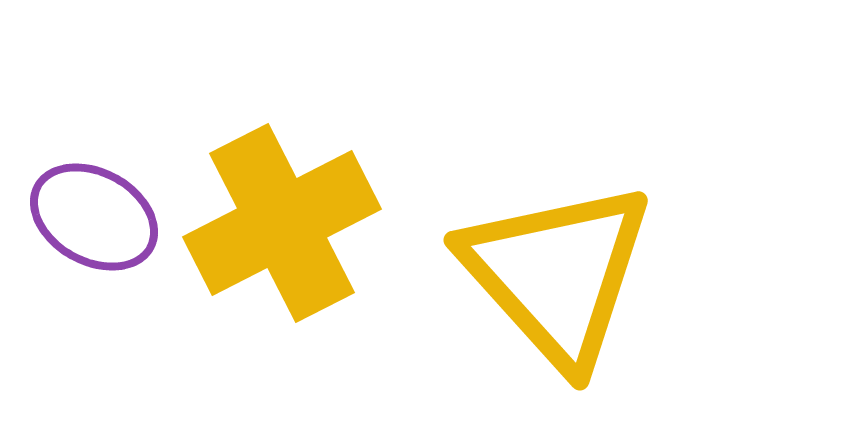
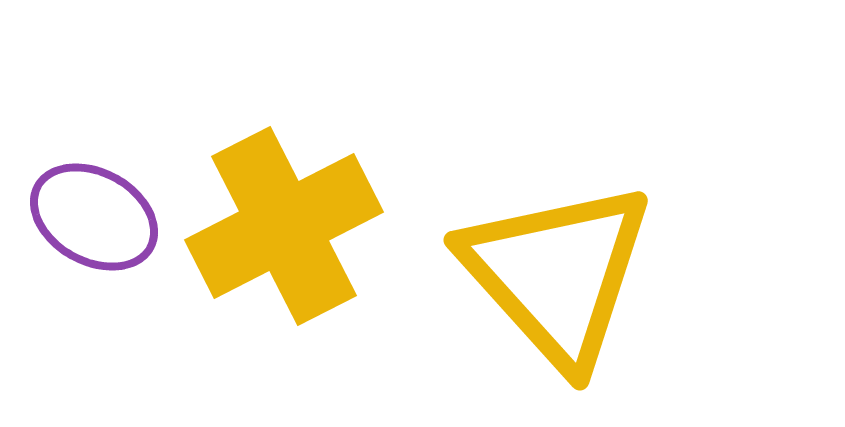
yellow cross: moved 2 px right, 3 px down
